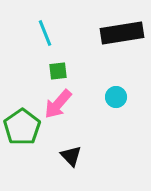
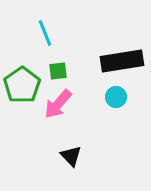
black rectangle: moved 28 px down
green pentagon: moved 42 px up
